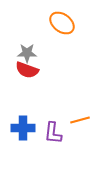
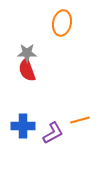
orange ellipse: rotated 65 degrees clockwise
red semicircle: rotated 50 degrees clockwise
blue cross: moved 2 px up
purple L-shape: rotated 125 degrees counterclockwise
